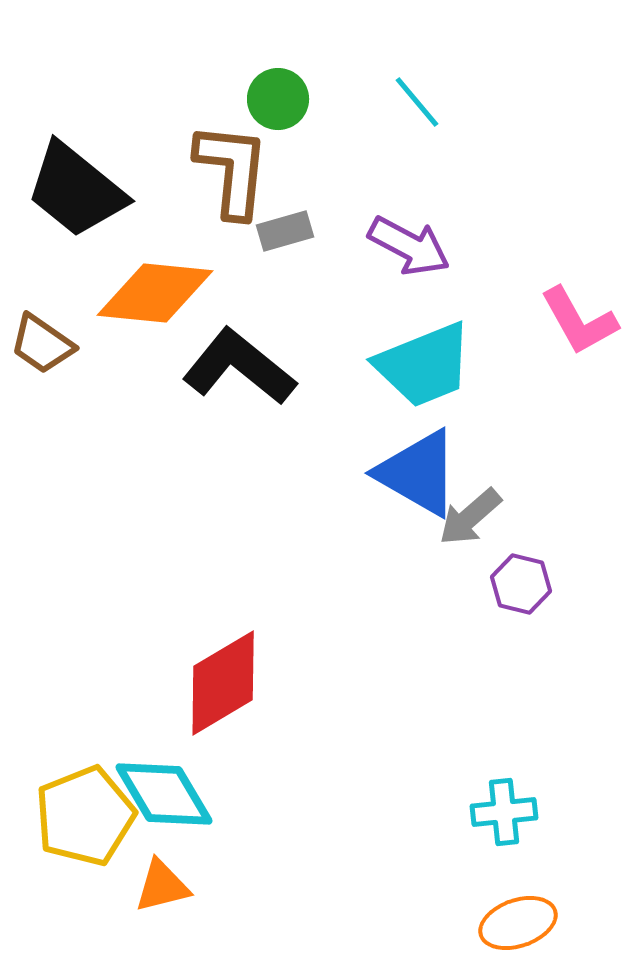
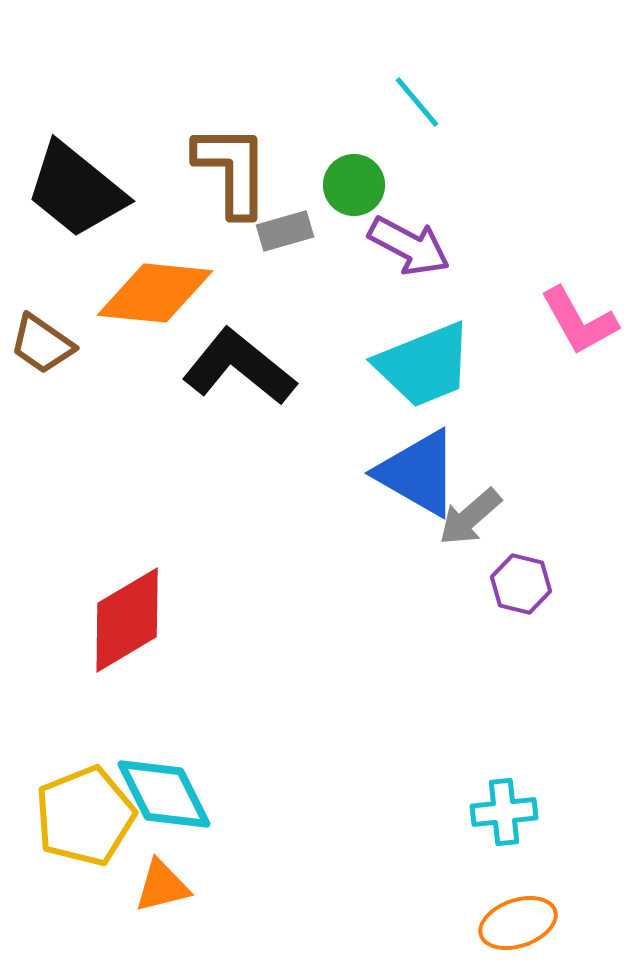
green circle: moved 76 px right, 86 px down
brown L-shape: rotated 6 degrees counterclockwise
red diamond: moved 96 px left, 63 px up
cyan diamond: rotated 4 degrees clockwise
